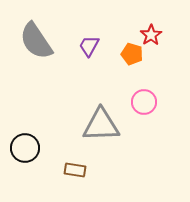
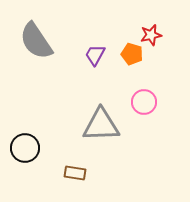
red star: rotated 20 degrees clockwise
purple trapezoid: moved 6 px right, 9 px down
brown rectangle: moved 3 px down
